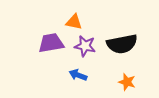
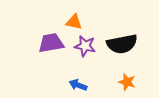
blue arrow: moved 10 px down
